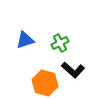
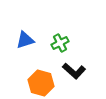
black L-shape: moved 1 px right, 1 px down
orange hexagon: moved 4 px left
